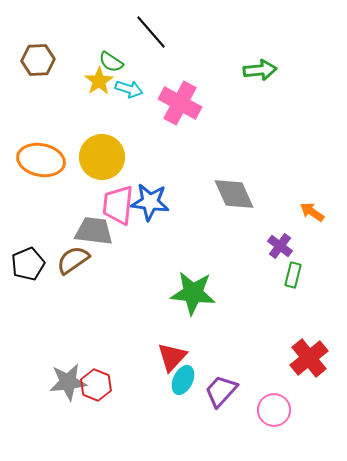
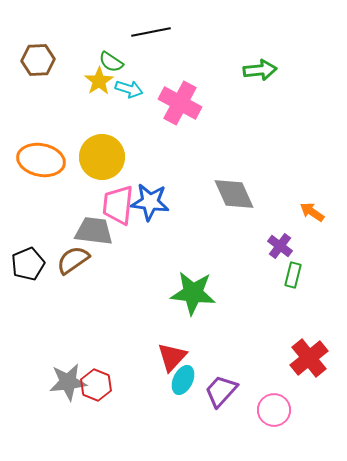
black line: rotated 60 degrees counterclockwise
